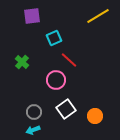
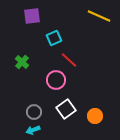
yellow line: moved 1 px right; rotated 55 degrees clockwise
